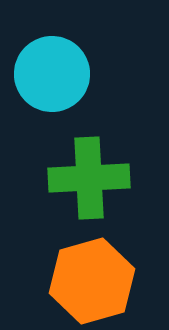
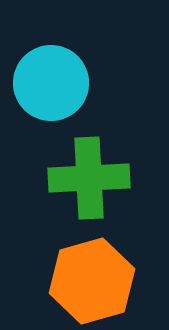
cyan circle: moved 1 px left, 9 px down
